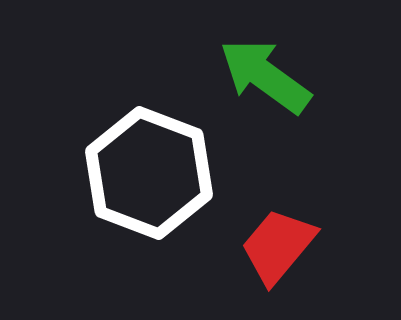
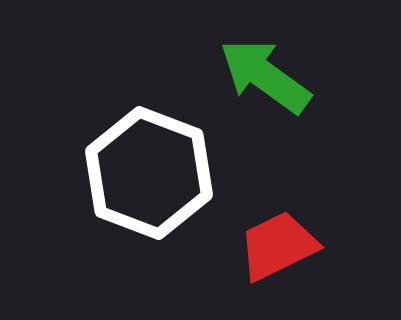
red trapezoid: rotated 24 degrees clockwise
